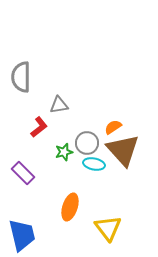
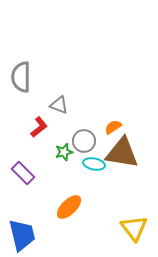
gray triangle: rotated 30 degrees clockwise
gray circle: moved 3 px left, 2 px up
brown triangle: moved 1 px left, 3 px down; rotated 39 degrees counterclockwise
orange ellipse: moved 1 px left; rotated 28 degrees clockwise
yellow triangle: moved 26 px right
